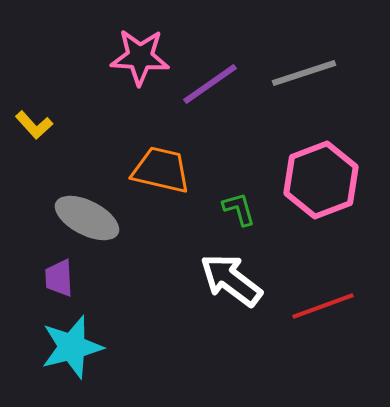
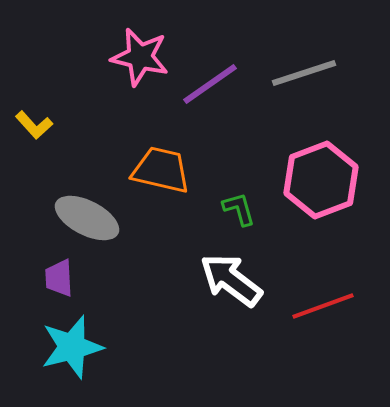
pink star: rotated 10 degrees clockwise
